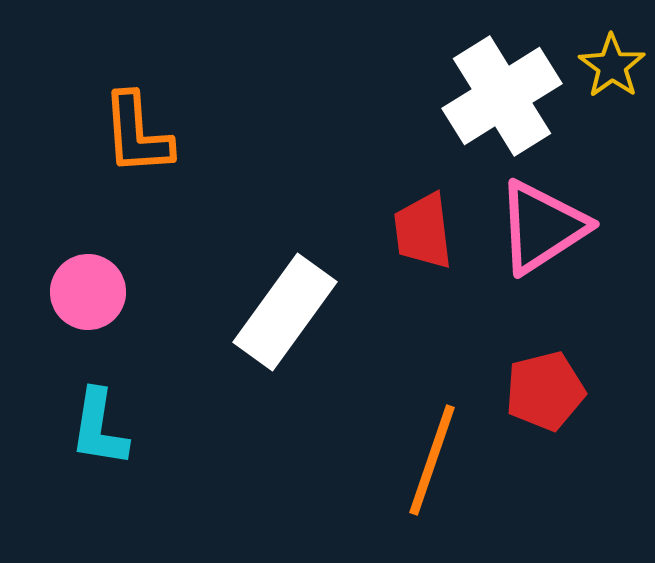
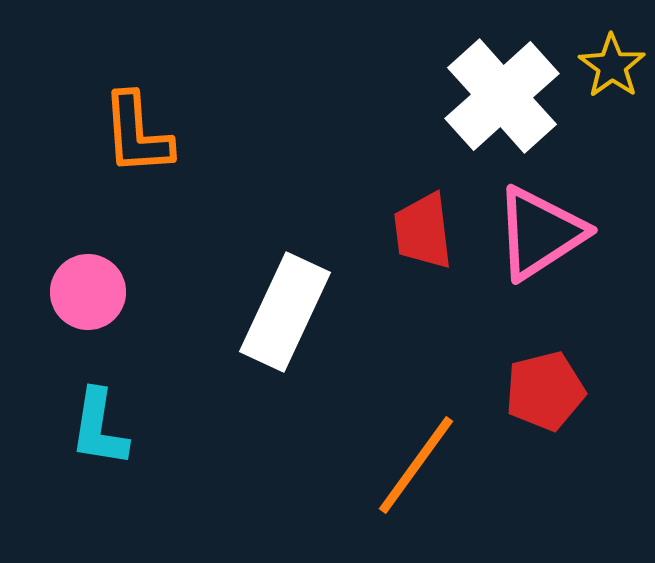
white cross: rotated 10 degrees counterclockwise
pink triangle: moved 2 px left, 6 px down
white rectangle: rotated 11 degrees counterclockwise
orange line: moved 16 px left, 5 px down; rotated 17 degrees clockwise
